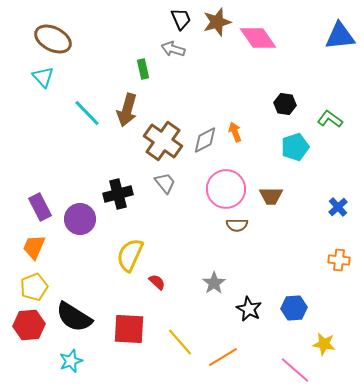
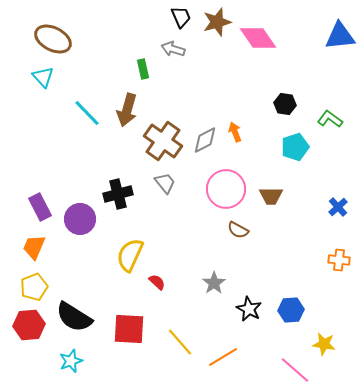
black trapezoid: moved 2 px up
brown semicircle: moved 1 px right, 5 px down; rotated 30 degrees clockwise
blue hexagon: moved 3 px left, 2 px down
